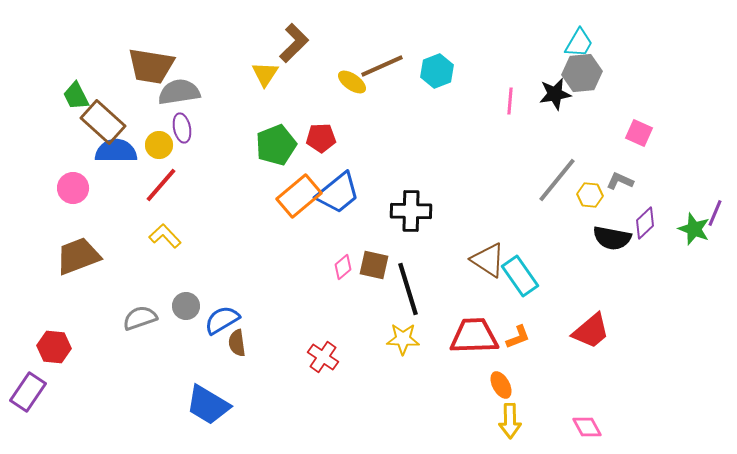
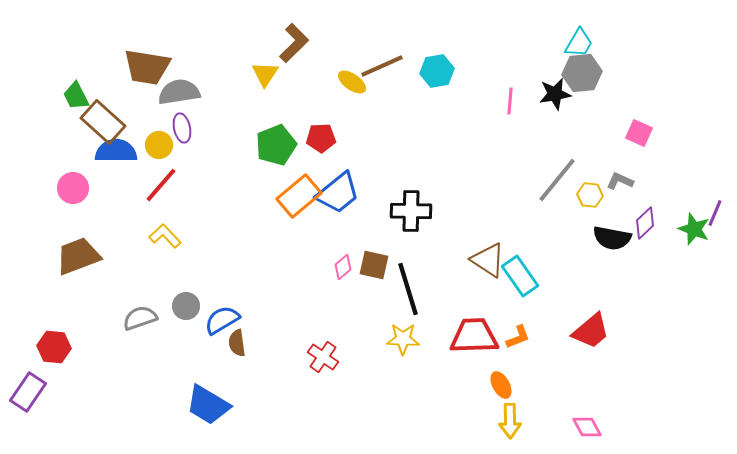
brown trapezoid at (151, 66): moved 4 px left, 1 px down
cyan hexagon at (437, 71): rotated 12 degrees clockwise
